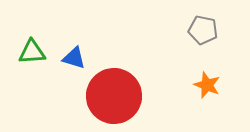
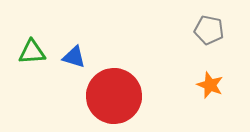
gray pentagon: moved 6 px right
blue triangle: moved 1 px up
orange star: moved 3 px right
